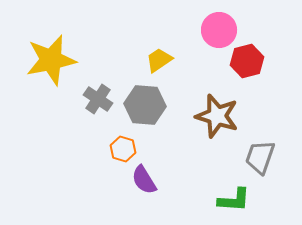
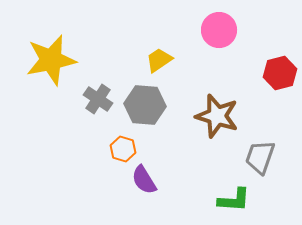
red hexagon: moved 33 px right, 12 px down
